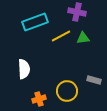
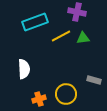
yellow circle: moved 1 px left, 3 px down
